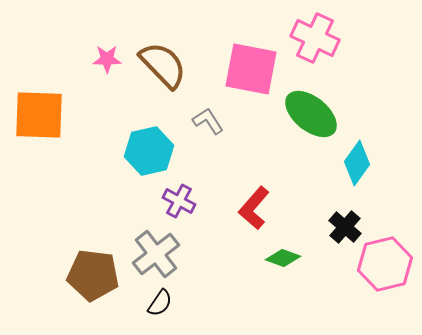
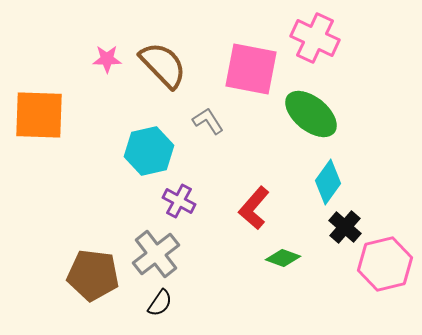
cyan diamond: moved 29 px left, 19 px down
